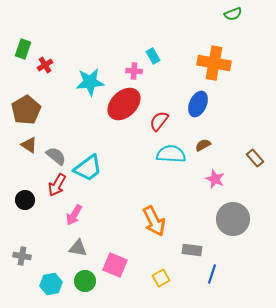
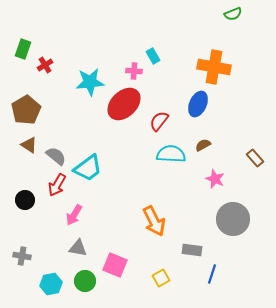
orange cross: moved 4 px down
